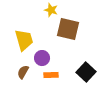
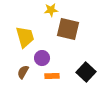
yellow star: rotated 24 degrees counterclockwise
yellow trapezoid: moved 1 px right, 3 px up
orange rectangle: moved 1 px right, 1 px down
